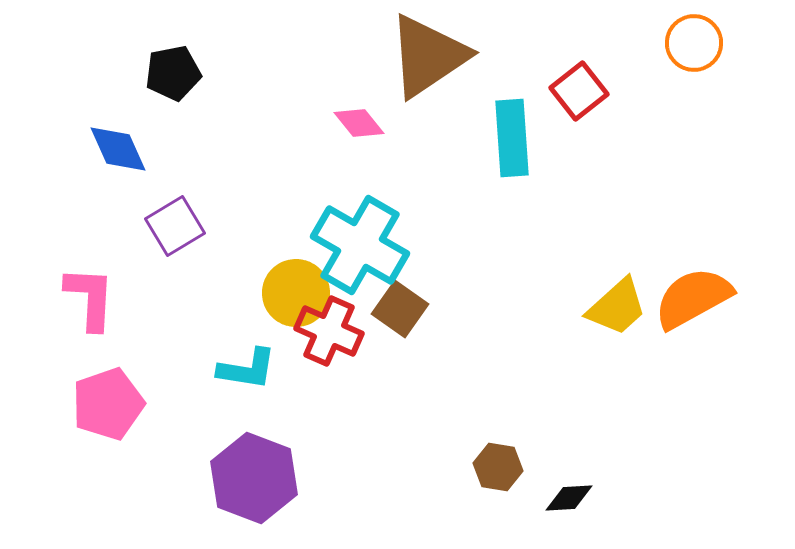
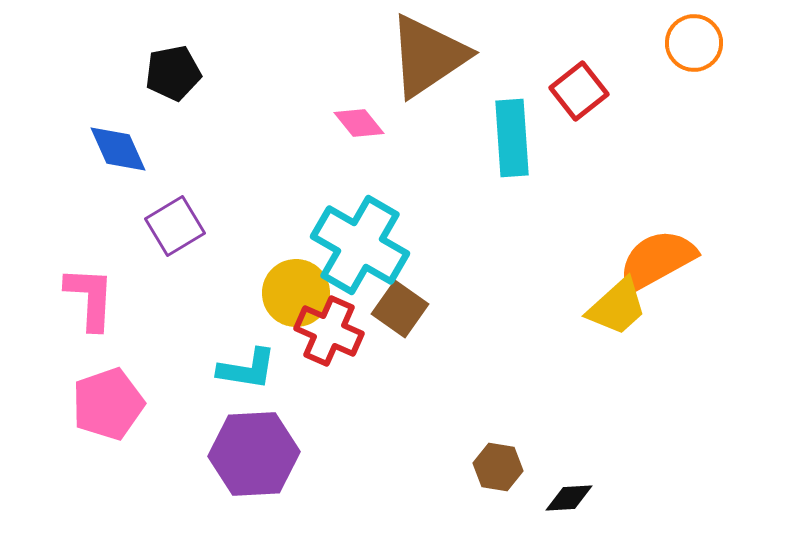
orange semicircle: moved 36 px left, 38 px up
purple hexagon: moved 24 px up; rotated 24 degrees counterclockwise
